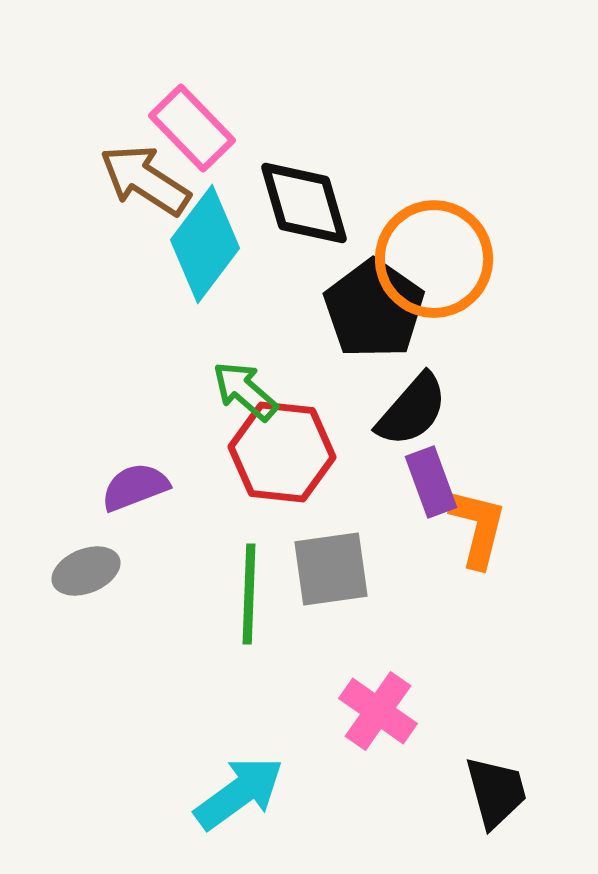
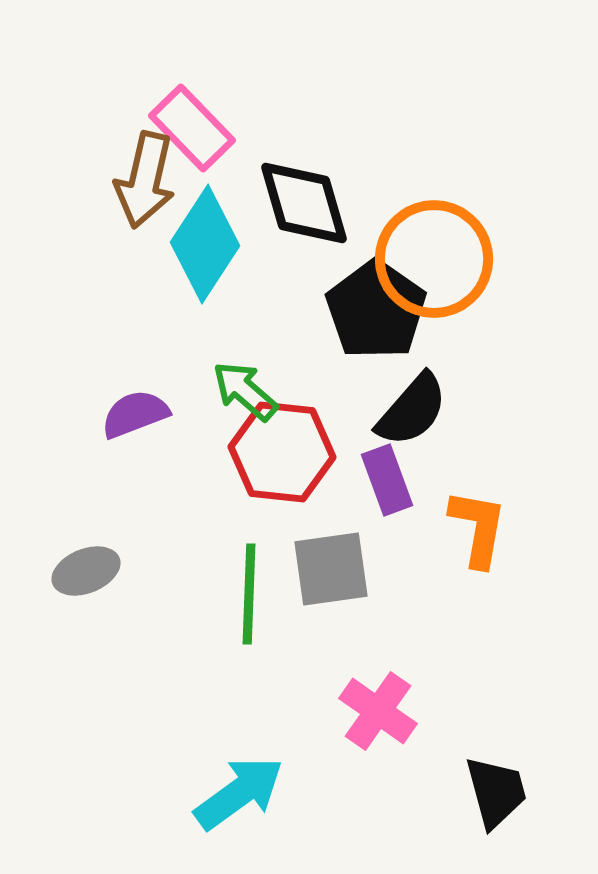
brown arrow: rotated 110 degrees counterclockwise
cyan diamond: rotated 4 degrees counterclockwise
black pentagon: moved 2 px right, 1 px down
purple rectangle: moved 44 px left, 2 px up
purple semicircle: moved 73 px up
orange L-shape: rotated 4 degrees counterclockwise
